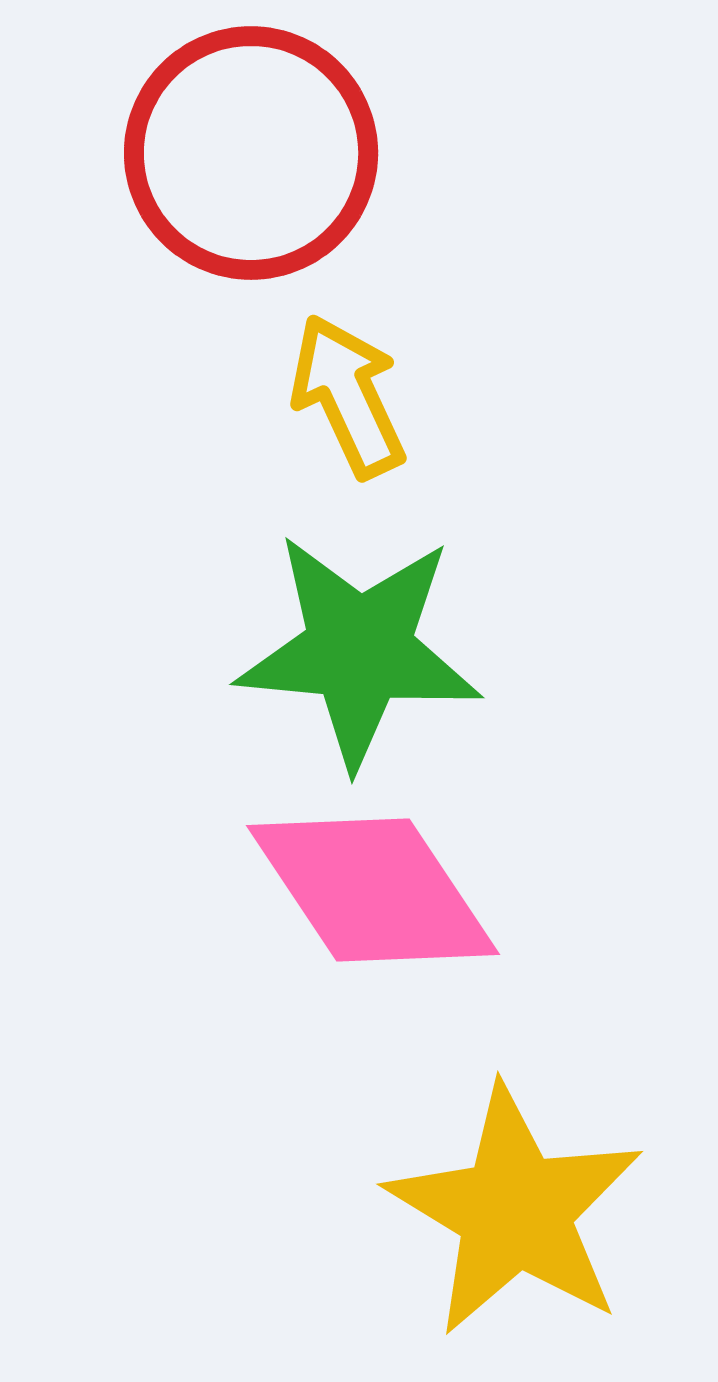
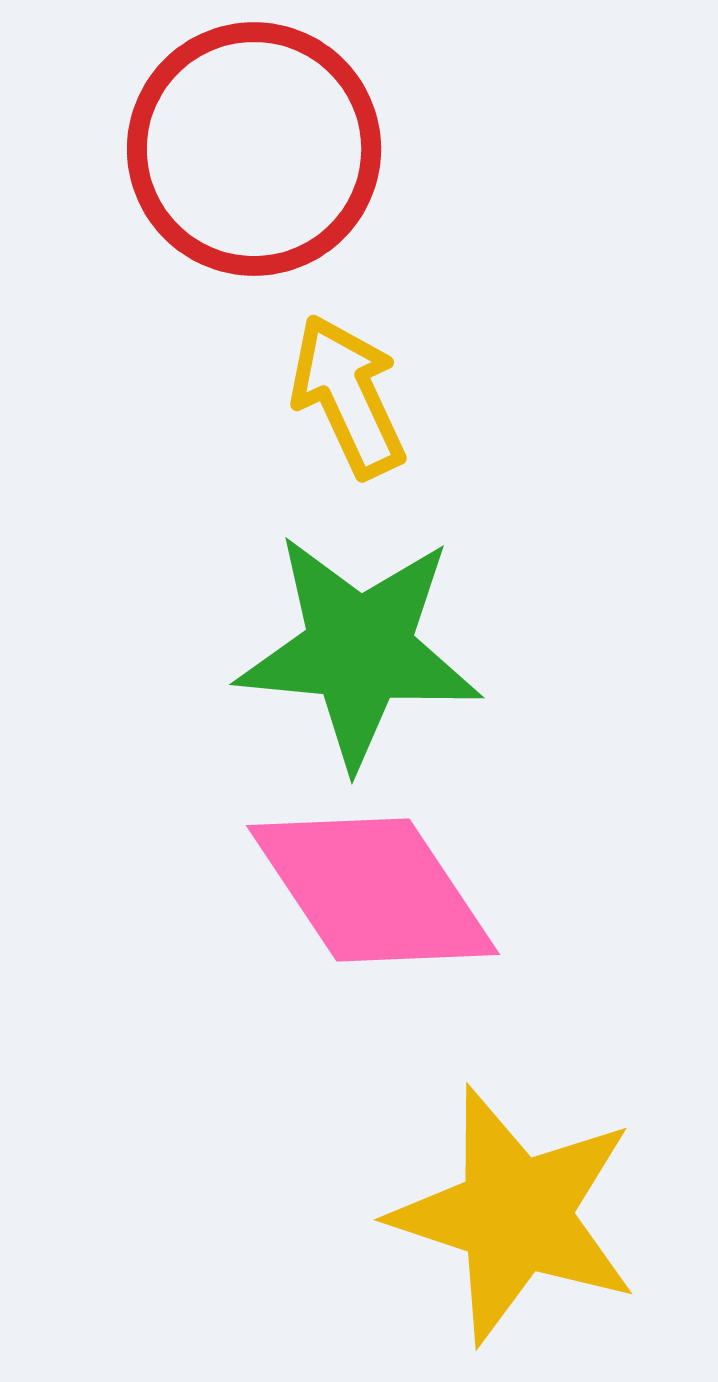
red circle: moved 3 px right, 4 px up
yellow star: moved 4 px down; rotated 13 degrees counterclockwise
